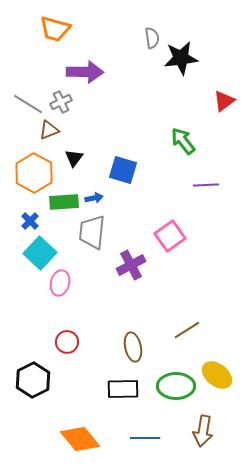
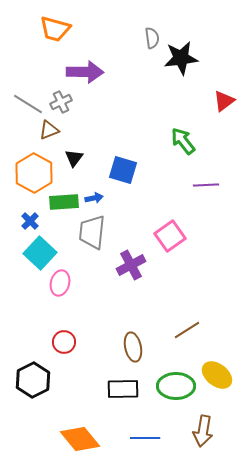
red circle: moved 3 px left
